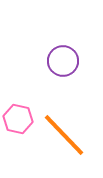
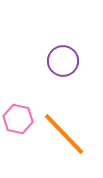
orange line: moved 1 px up
